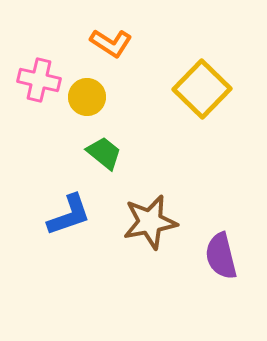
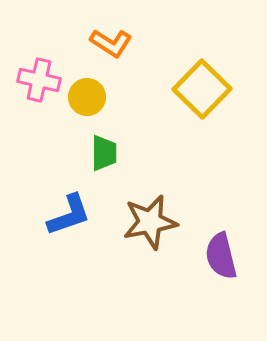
green trapezoid: rotated 51 degrees clockwise
